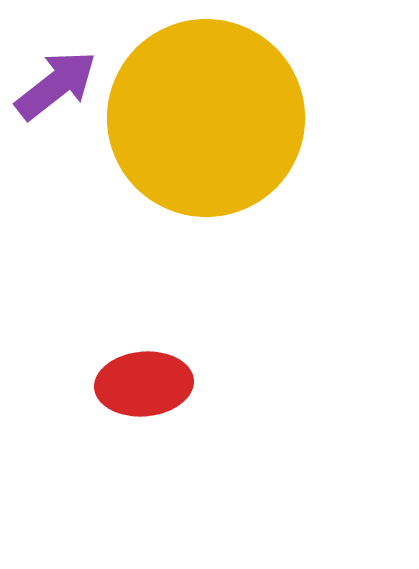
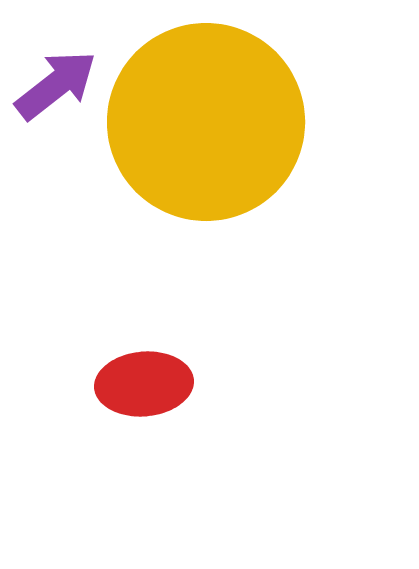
yellow circle: moved 4 px down
